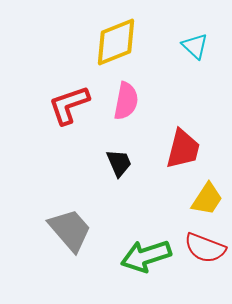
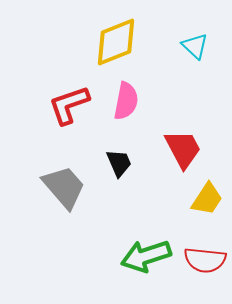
red trapezoid: rotated 42 degrees counterclockwise
gray trapezoid: moved 6 px left, 43 px up
red semicircle: moved 12 px down; rotated 15 degrees counterclockwise
